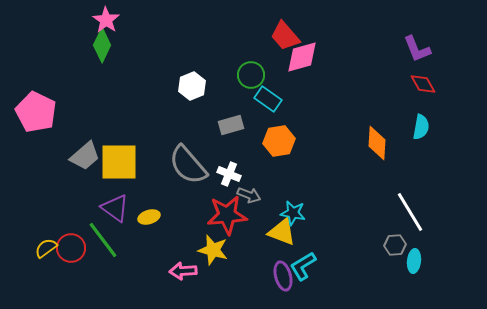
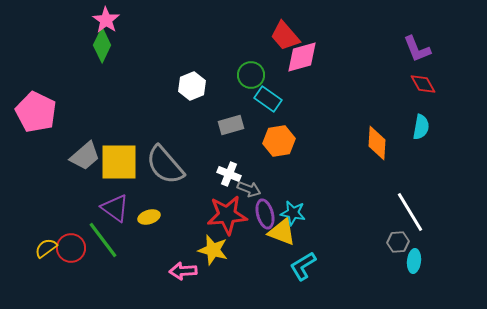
gray semicircle: moved 23 px left
gray arrow: moved 6 px up
gray hexagon: moved 3 px right, 3 px up
purple ellipse: moved 18 px left, 62 px up
